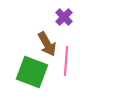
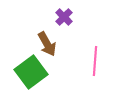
pink line: moved 29 px right
green square: moved 1 px left; rotated 32 degrees clockwise
